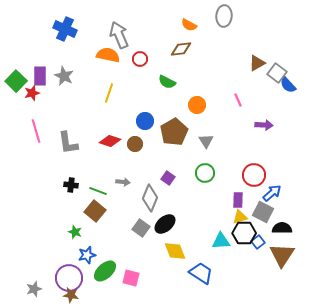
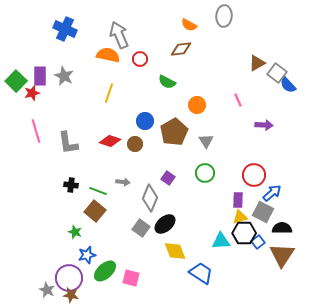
gray star at (34, 289): moved 13 px right, 1 px down; rotated 28 degrees counterclockwise
